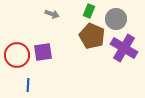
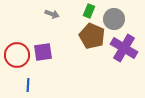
gray circle: moved 2 px left
